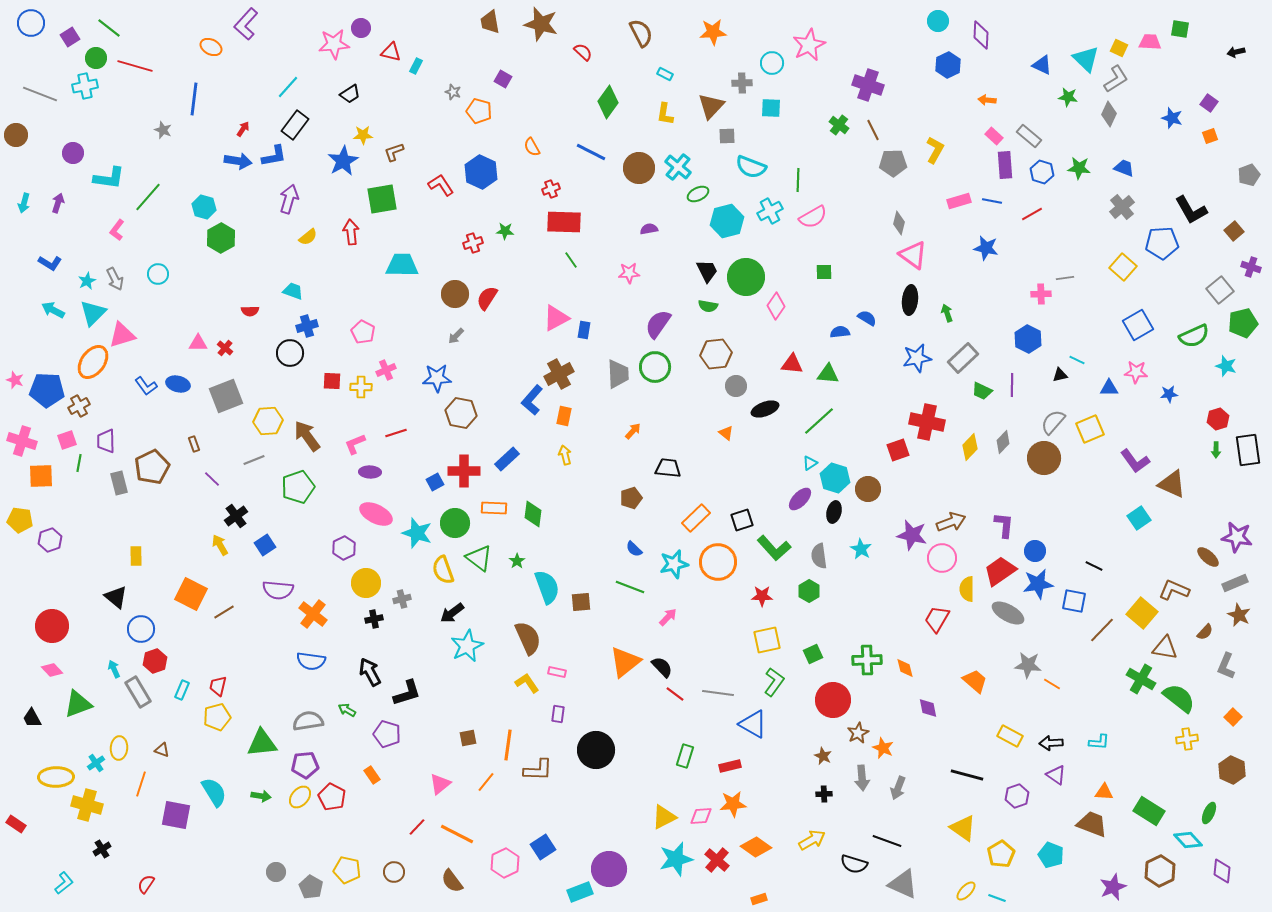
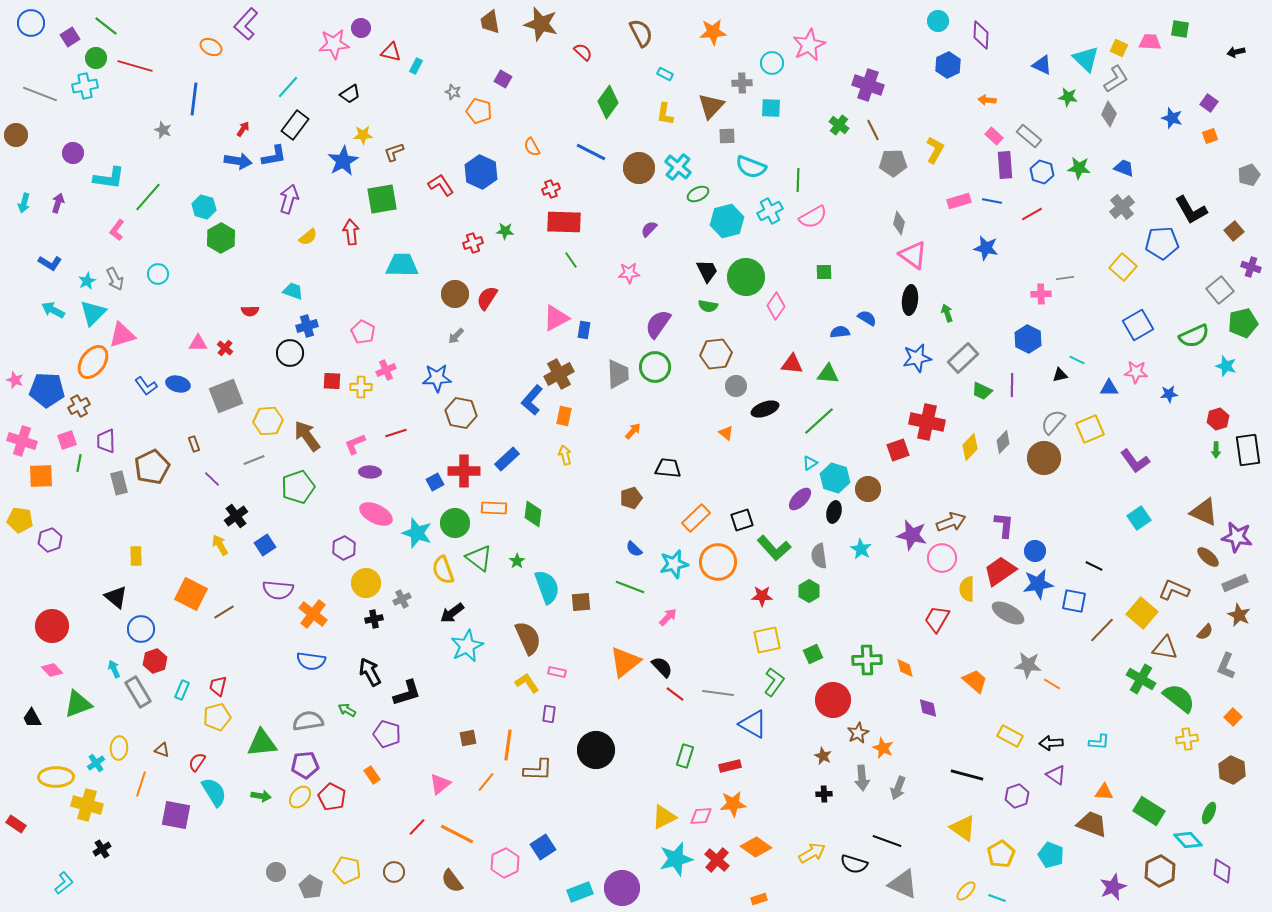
green line at (109, 28): moved 3 px left, 2 px up
purple semicircle at (649, 229): rotated 36 degrees counterclockwise
brown triangle at (1172, 484): moved 32 px right, 28 px down
gray cross at (402, 599): rotated 12 degrees counterclockwise
purple rectangle at (558, 714): moved 9 px left
yellow arrow at (812, 840): moved 13 px down
purple circle at (609, 869): moved 13 px right, 19 px down
red semicircle at (146, 884): moved 51 px right, 122 px up
